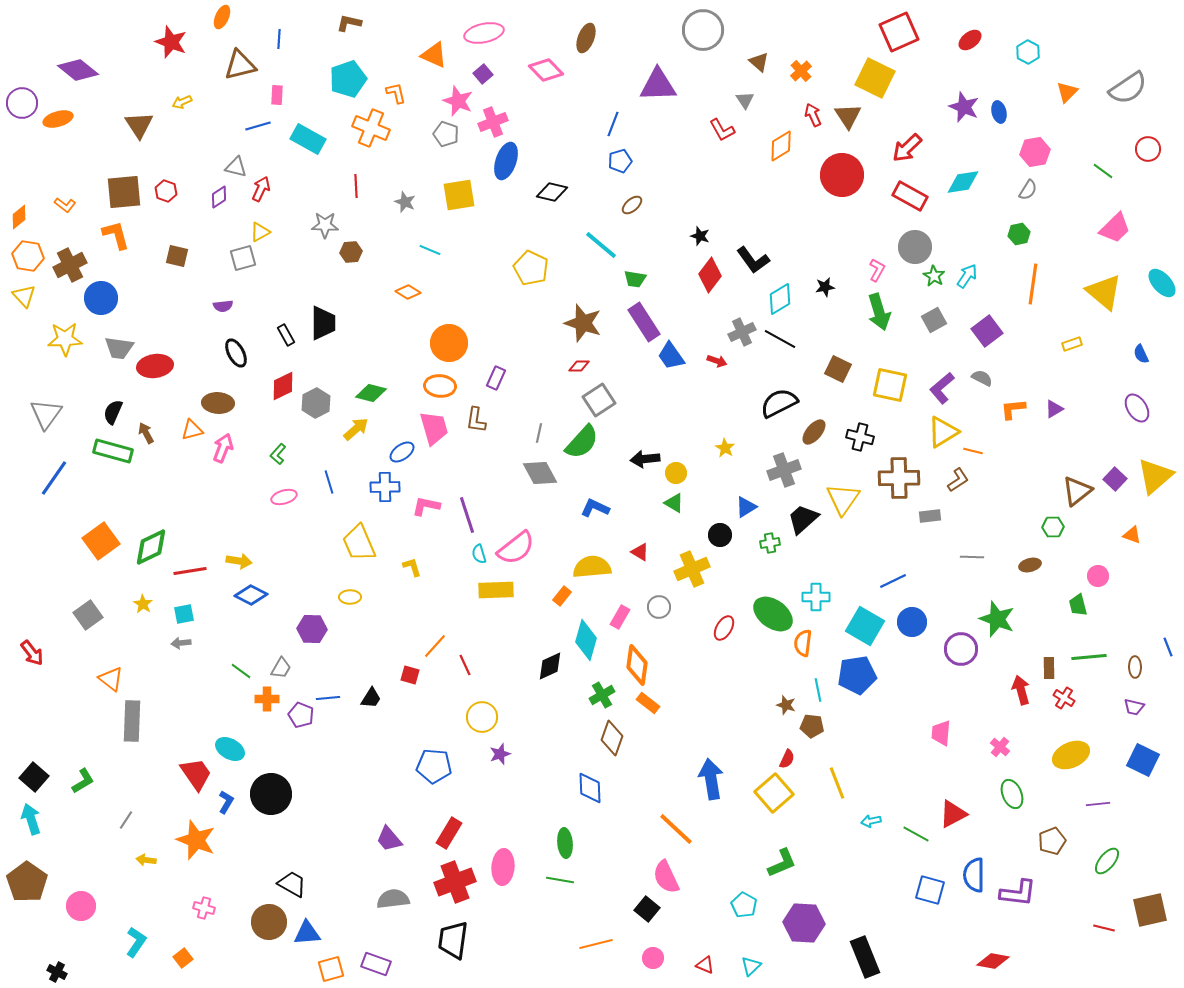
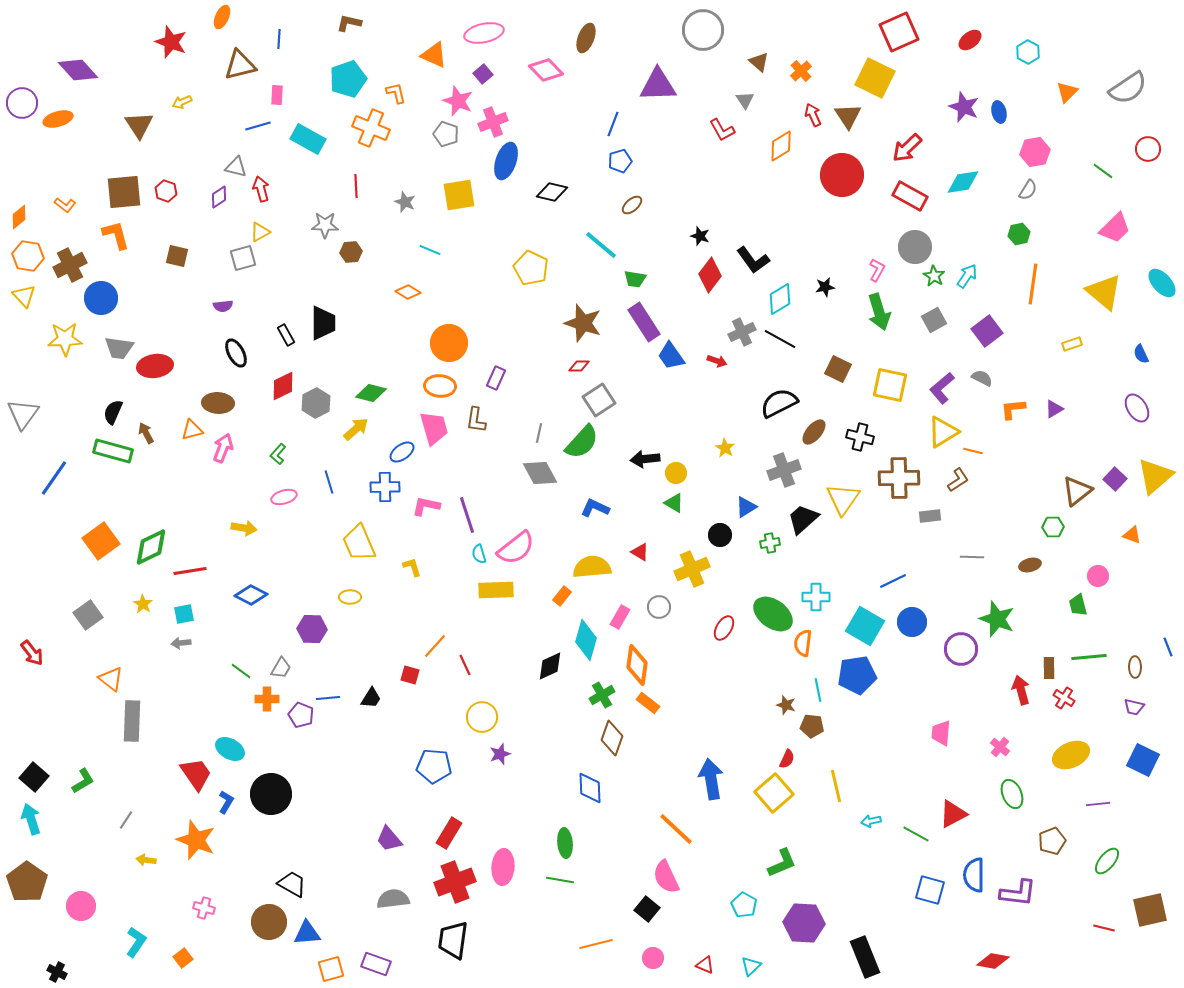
purple diamond at (78, 70): rotated 9 degrees clockwise
red arrow at (261, 189): rotated 40 degrees counterclockwise
gray triangle at (46, 414): moved 23 px left
yellow arrow at (239, 561): moved 5 px right, 33 px up
yellow line at (837, 783): moved 1 px left, 3 px down; rotated 8 degrees clockwise
